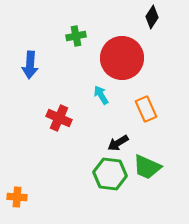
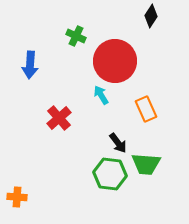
black diamond: moved 1 px left, 1 px up
green cross: rotated 36 degrees clockwise
red circle: moved 7 px left, 3 px down
red cross: rotated 25 degrees clockwise
black arrow: rotated 95 degrees counterclockwise
green trapezoid: moved 1 px left, 3 px up; rotated 20 degrees counterclockwise
